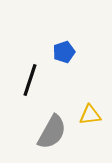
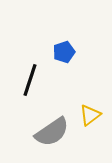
yellow triangle: rotated 30 degrees counterclockwise
gray semicircle: rotated 27 degrees clockwise
